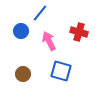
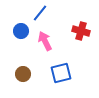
red cross: moved 2 px right, 1 px up
pink arrow: moved 4 px left
blue square: moved 2 px down; rotated 30 degrees counterclockwise
